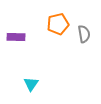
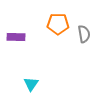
orange pentagon: rotated 15 degrees clockwise
